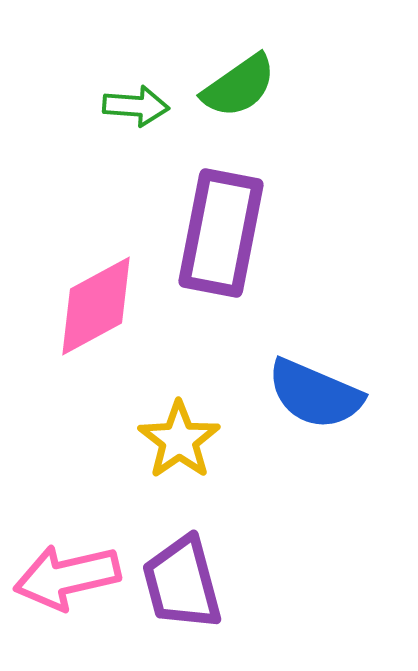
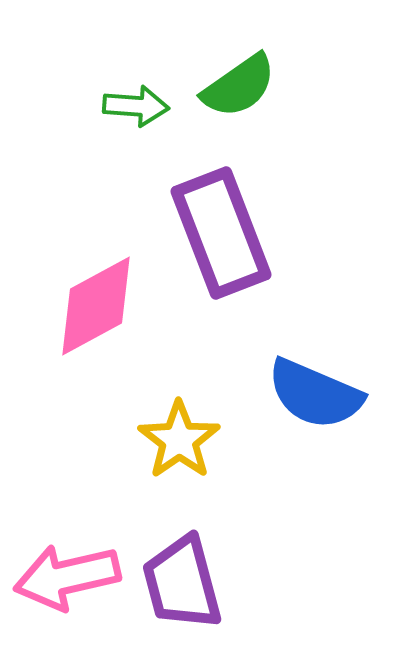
purple rectangle: rotated 32 degrees counterclockwise
